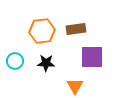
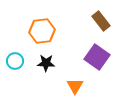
brown rectangle: moved 25 px right, 8 px up; rotated 60 degrees clockwise
purple square: moved 5 px right; rotated 35 degrees clockwise
